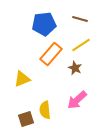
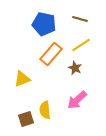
blue pentagon: rotated 20 degrees clockwise
